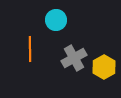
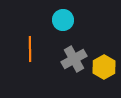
cyan circle: moved 7 px right
gray cross: moved 1 px down
